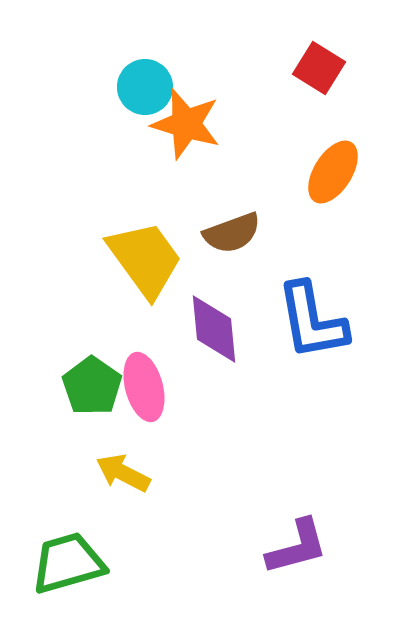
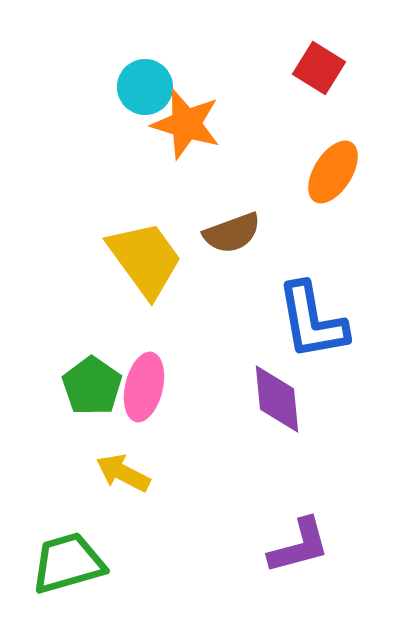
purple diamond: moved 63 px right, 70 px down
pink ellipse: rotated 28 degrees clockwise
purple L-shape: moved 2 px right, 1 px up
